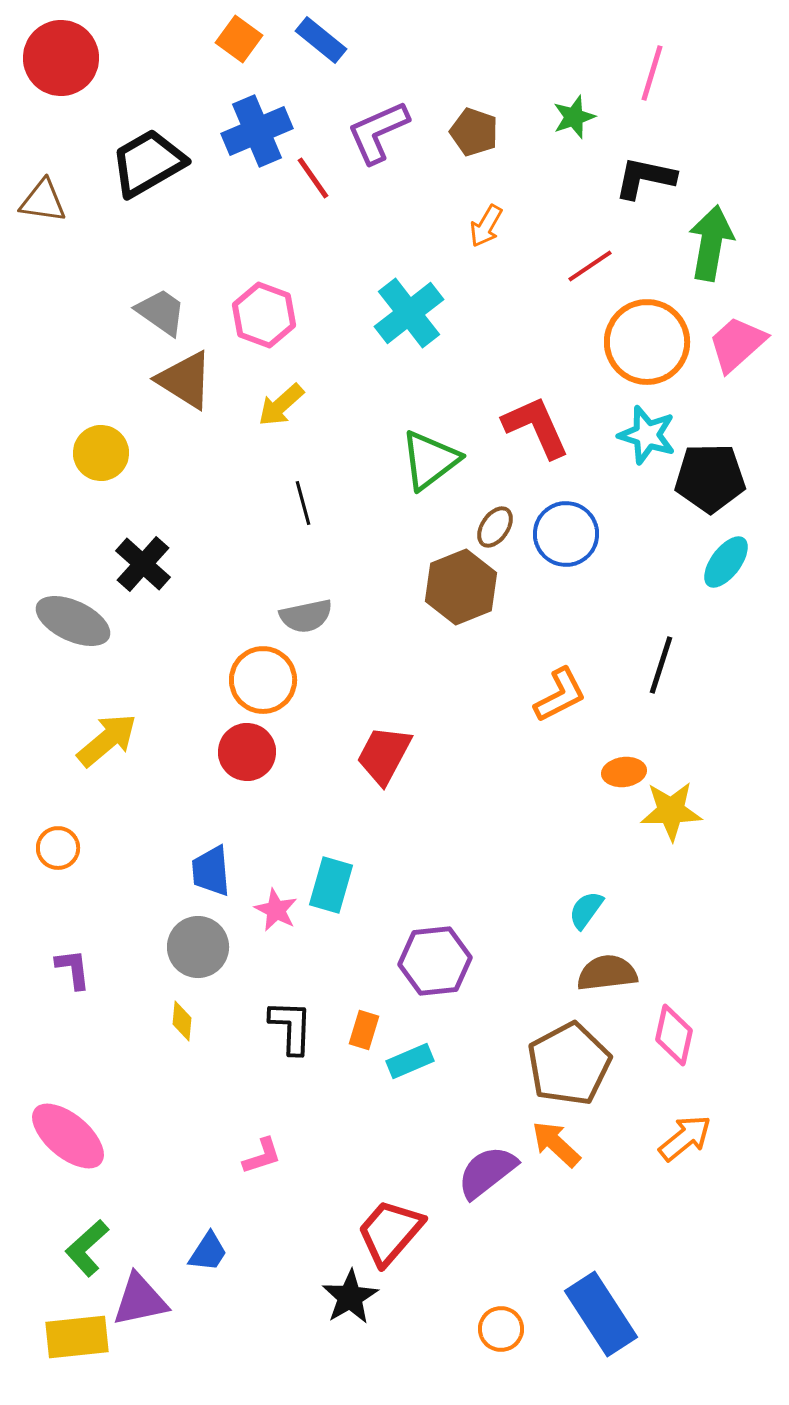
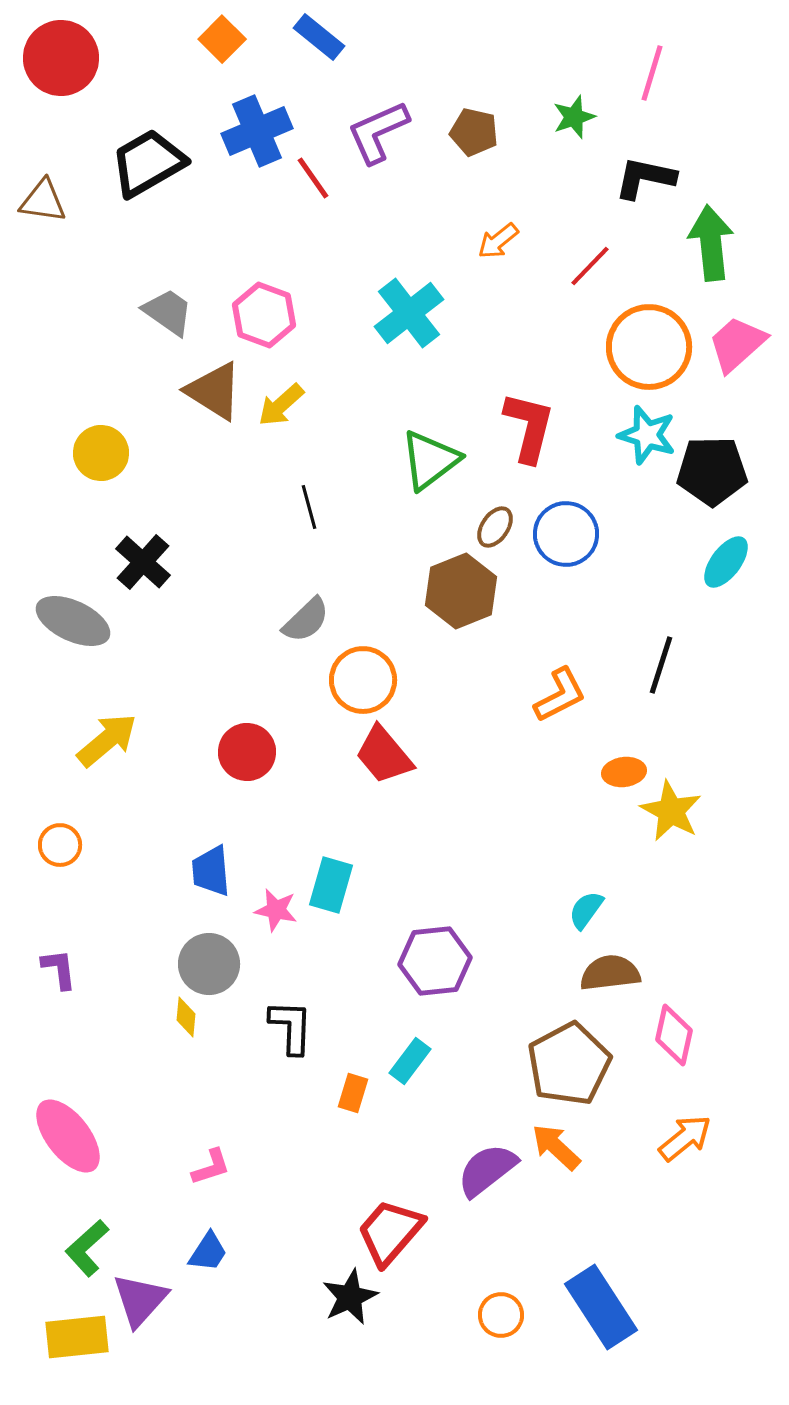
orange square at (239, 39): moved 17 px left; rotated 9 degrees clockwise
blue rectangle at (321, 40): moved 2 px left, 3 px up
brown pentagon at (474, 132): rotated 6 degrees counterclockwise
orange arrow at (486, 226): moved 12 px right, 15 px down; rotated 21 degrees clockwise
green arrow at (711, 243): rotated 16 degrees counterclockwise
red line at (590, 266): rotated 12 degrees counterclockwise
gray trapezoid at (161, 312): moved 7 px right
orange circle at (647, 342): moved 2 px right, 5 px down
brown triangle at (185, 380): moved 29 px right, 11 px down
red L-shape at (536, 427): moved 7 px left; rotated 38 degrees clockwise
black pentagon at (710, 478): moved 2 px right, 7 px up
black line at (303, 503): moved 6 px right, 4 px down
black cross at (143, 564): moved 2 px up
brown hexagon at (461, 587): moved 4 px down
gray semicircle at (306, 616): moved 4 px down; rotated 32 degrees counterclockwise
orange circle at (263, 680): moved 100 px right
red trapezoid at (384, 755): rotated 68 degrees counterclockwise
yellow star at (671, 811): rotated 30 degrees clockwise
orange circle at (58, 848): moved 2 px right, 3 px up
pink star at (276, 910): rotated 15 degrees counterclockwise
gray circle at (198, 947): moved 11 px right, 17 px down
purple L-shape at (73, 969): moved 14 px left
brown semicircle at (607, 973): moved 3 px right
yellow diamond at (182, 1021): moved 4 px right, 4 px up
orange rectangle at (364, 1030): moved 11 px left, 63 px down
cyan rectangle at (410, 1061): rotated 30 degrees counterclockwise
pink ellipse at (68, 1136): rotated 12 degrees clockwise
orange arrow at (556, 1144): moved 3 px down
pink L-shape at (262, 1156): moved 51 px left, 11 px down
purple semicircle at (487, 1172): moved 2 px up
black star at (350, 1297): rotated 6 degrees clockwise
purple triangle at (140, 1300): rotated 36 degrees counterclockwise
blue rectangle at (601, 1314): moved 7 px up
orange circle at (501, 1329): moved 14 px up
